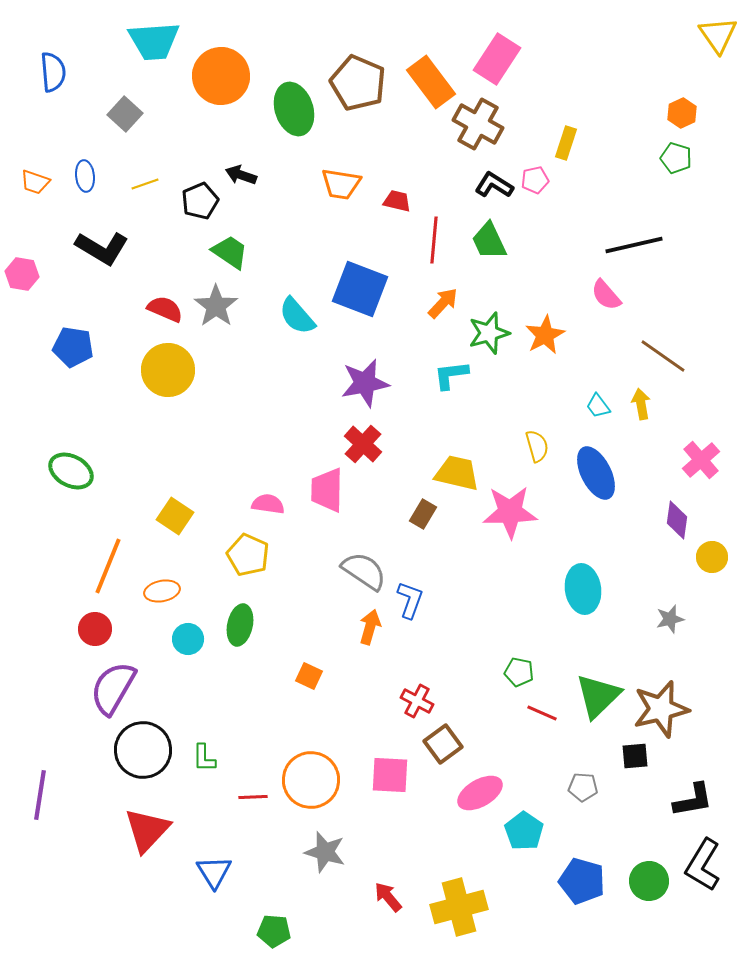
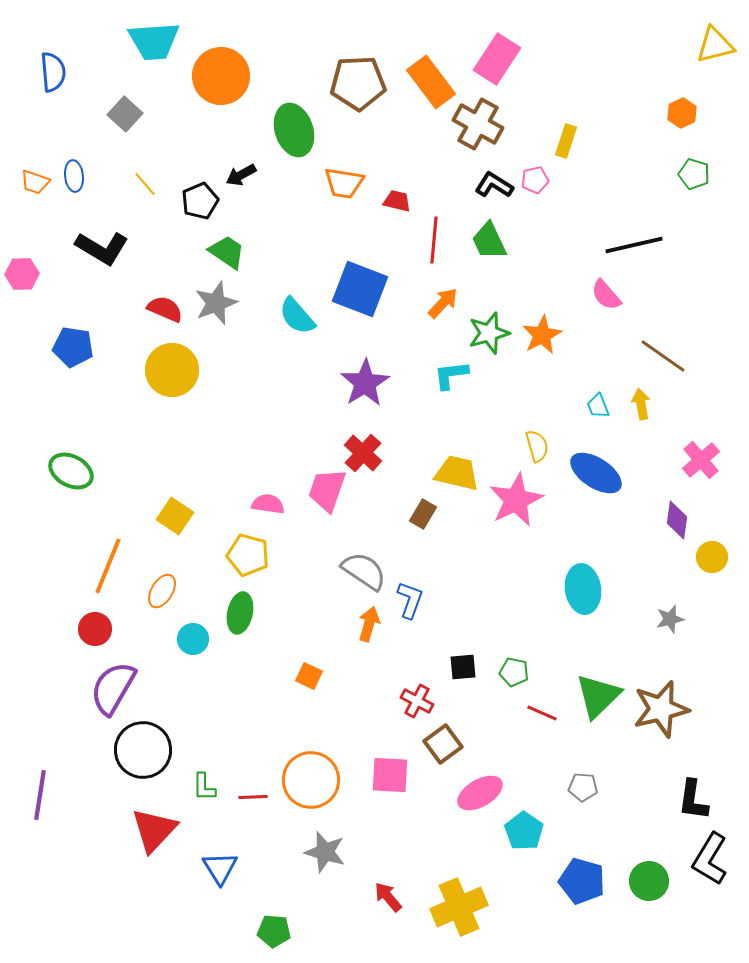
yellow triangle at (718, 35): moved 3 px left, 10 px down; rotated 51 degrees clockwise
brown pentagon at (358, 83): rotated 26 degrees counterclockwise
green ellipse at (294, 109): moved 21 px down
yellow rectangle at (566, 143): moved 2 px up
green pentagon at (676, 158): moved 18 px right, 16 px down
black arrow at (241, 175): rotated 48 degrees counterclockwise
blue ellipse at (85, 176): moved 11 px left
yellow line at (145, 184): rotated 68 degrees clockwise
orange trapezoid at (341, 184): moved 3 px right, 1 px up
green trapezoid at (230, 252): moved 3 px left
pink hexagon at (22, 274): rotated 12 degrees counterclockwise
gray star at (216, 306): moved 3 px up; rotated 15 degrees clockwise
orange star at (545, 335): moved 3 px left
yellow circle at (168, 370): moved 4 px right
purple star at (365, 383): rotated 21 degrees counterclockwise
cyan trapezoid at (598, 406): rotated 16 degrees clockwise
red cross at (363, 444): moved 9 px down
blue ellipse at (596, 473): rotated 30 degrees counterclockwise
pink trapezoid at (327, 490): rotated 18 degrees clockwise
pink star at (510, 512): moved 6 px right, 12 px up; rotated 24 degrees counterclockwise
yellow pentagon at (248, 555): rotated 9 degrees counterclockwise
orange ellipse at (162, 591): rotated 48 degrees counterclockwise
green ellipse at (240, 625): moved 12 px up
orange arrow at (370, 627): moved 1 px left, 3 px up
cyan circle at (188, 639): moved 5 px right
green pentagon at (519, 672): moved 5 px left
black square at (635, 756): moved 172 px left, 89 px up
green L-shape at (204, 758): moved 29 px down
black L-shape at (693, 800): rotated 108 degrees clockwise
red triangle at (147, 830): moved 7 px right
black L-shape at (703, 865): moved 7 px right, 6 px up
blue triangle at (214, 872): moved 6 px right, 4 px up
yellow cross at (459, 907): rotated 8 degrees counterclockwise
